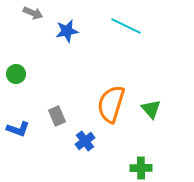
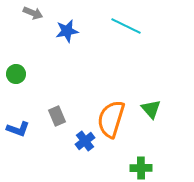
orange semicircle: moved 15 px down
